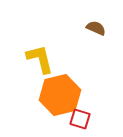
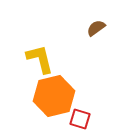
brown semicircle: rotated 60 degrees counterclockwise
orange hexagon: moved 6 px left, 1 px down
